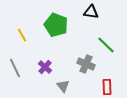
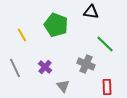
green line: moved 1 px left, 1 px up
